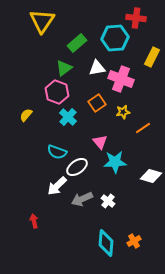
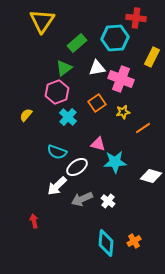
pink hexagon: rotated 20 degrees clockwise
pink triangle: moved 2 px left, 2 px down; rotated 35 degrees counterclockwise
